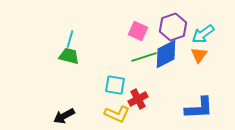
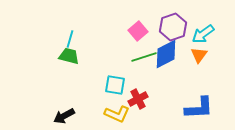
pink square: rotated 24 degrees clockwise
